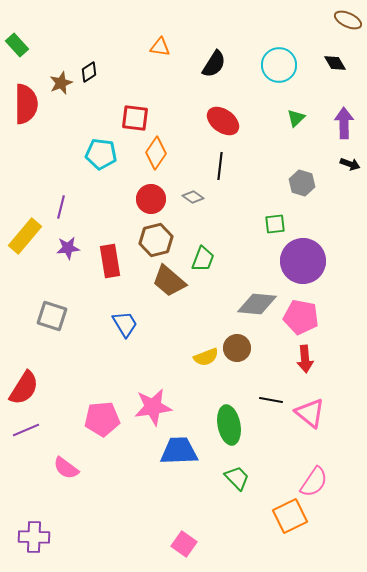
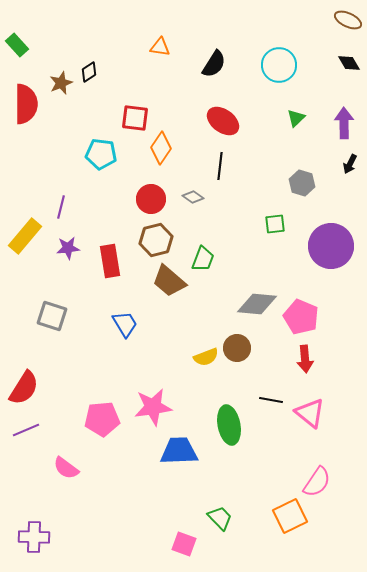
black diamond at (335, 63): moved 14 px right
orange diamond at (156, 153): moved 5 px right, 5 px up
black arrow at (350, 164): rotated 96 degrees clockwise
purple circle at (303, 261): moved 28 px right, 15 px up
pink pentagon at (301, 317): rotated 12 degrees clockwise
green trapezoid at (237, 478): moved 17 px left, 40 px down
pink semicircle at (314, 482): moved 3 px right
pink square at (184, 544): rotated 15 degrees counterclockwise
